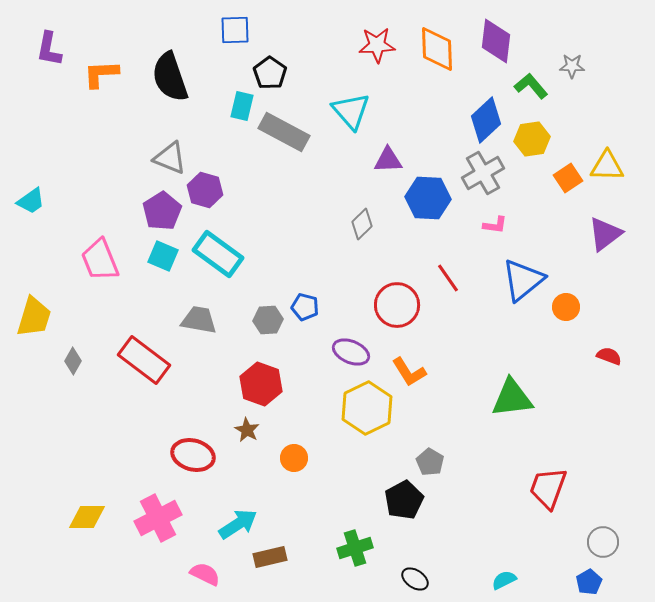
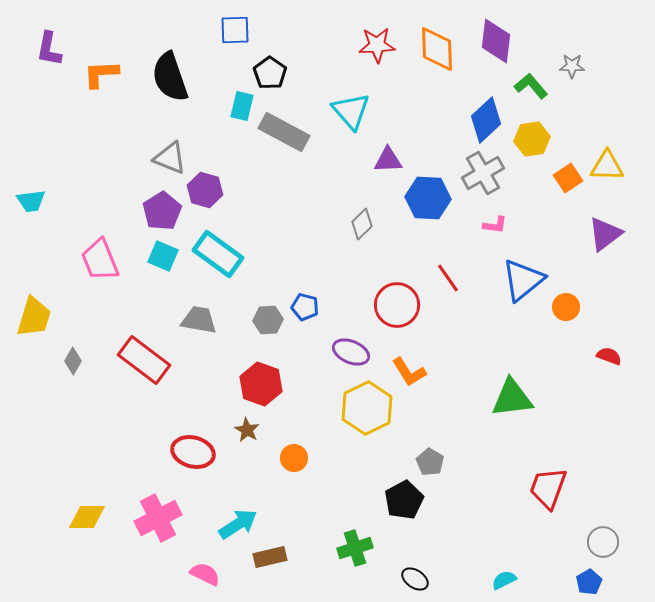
cyan trapezoid at (31, 201): rotated 28 degrees clockwise
red ellipse at (193, 455): moved 3 px up
